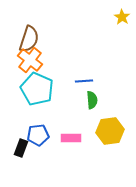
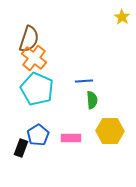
orange cross: moved 4 px right, 2 px up
yellow hexagon: rotated 8 degrees clockwise
blue pentagon: rotated 25 degrees counterclockwise
